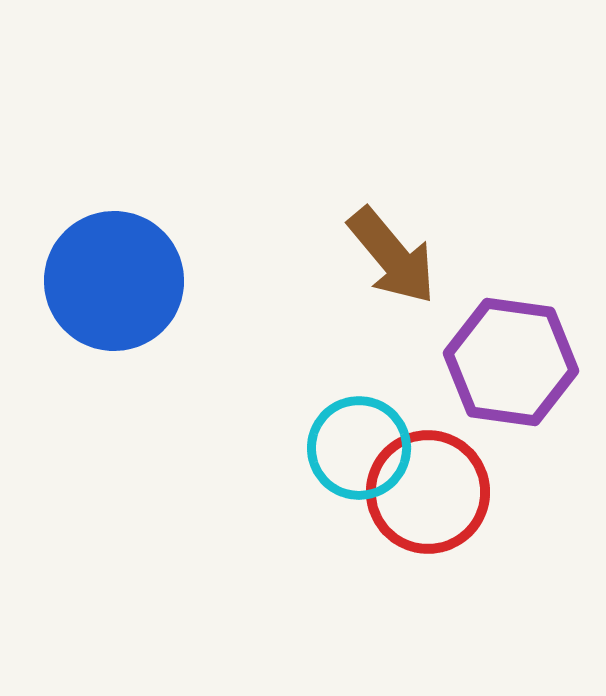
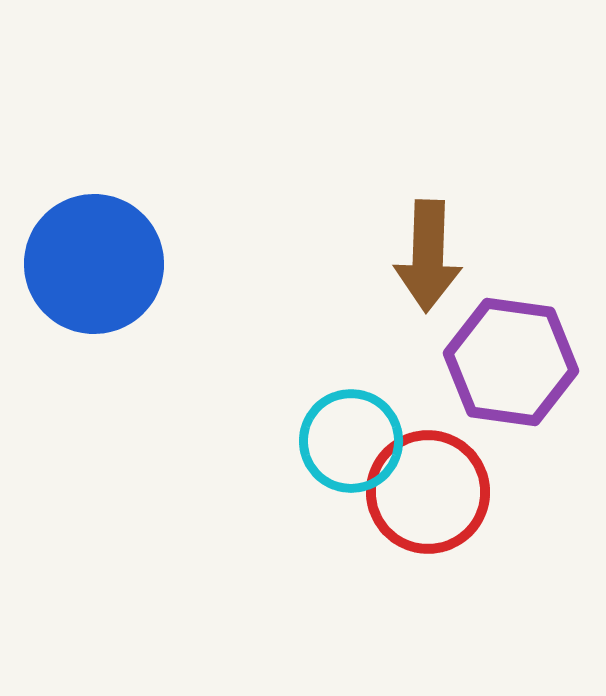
brown arrow: moved 36 px right; rotated 42 degrees clockwise
blue circle: moved 20 px left, 17 px up
cyan circle: moved 8 px left, 7 px up
